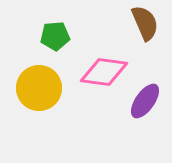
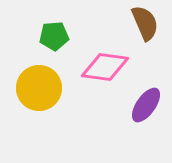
green pentagon: moved 1 px left
pink diamond: moved 1 px right, 5 px up
purple ellipse: moved 1 px right, 4 px down
